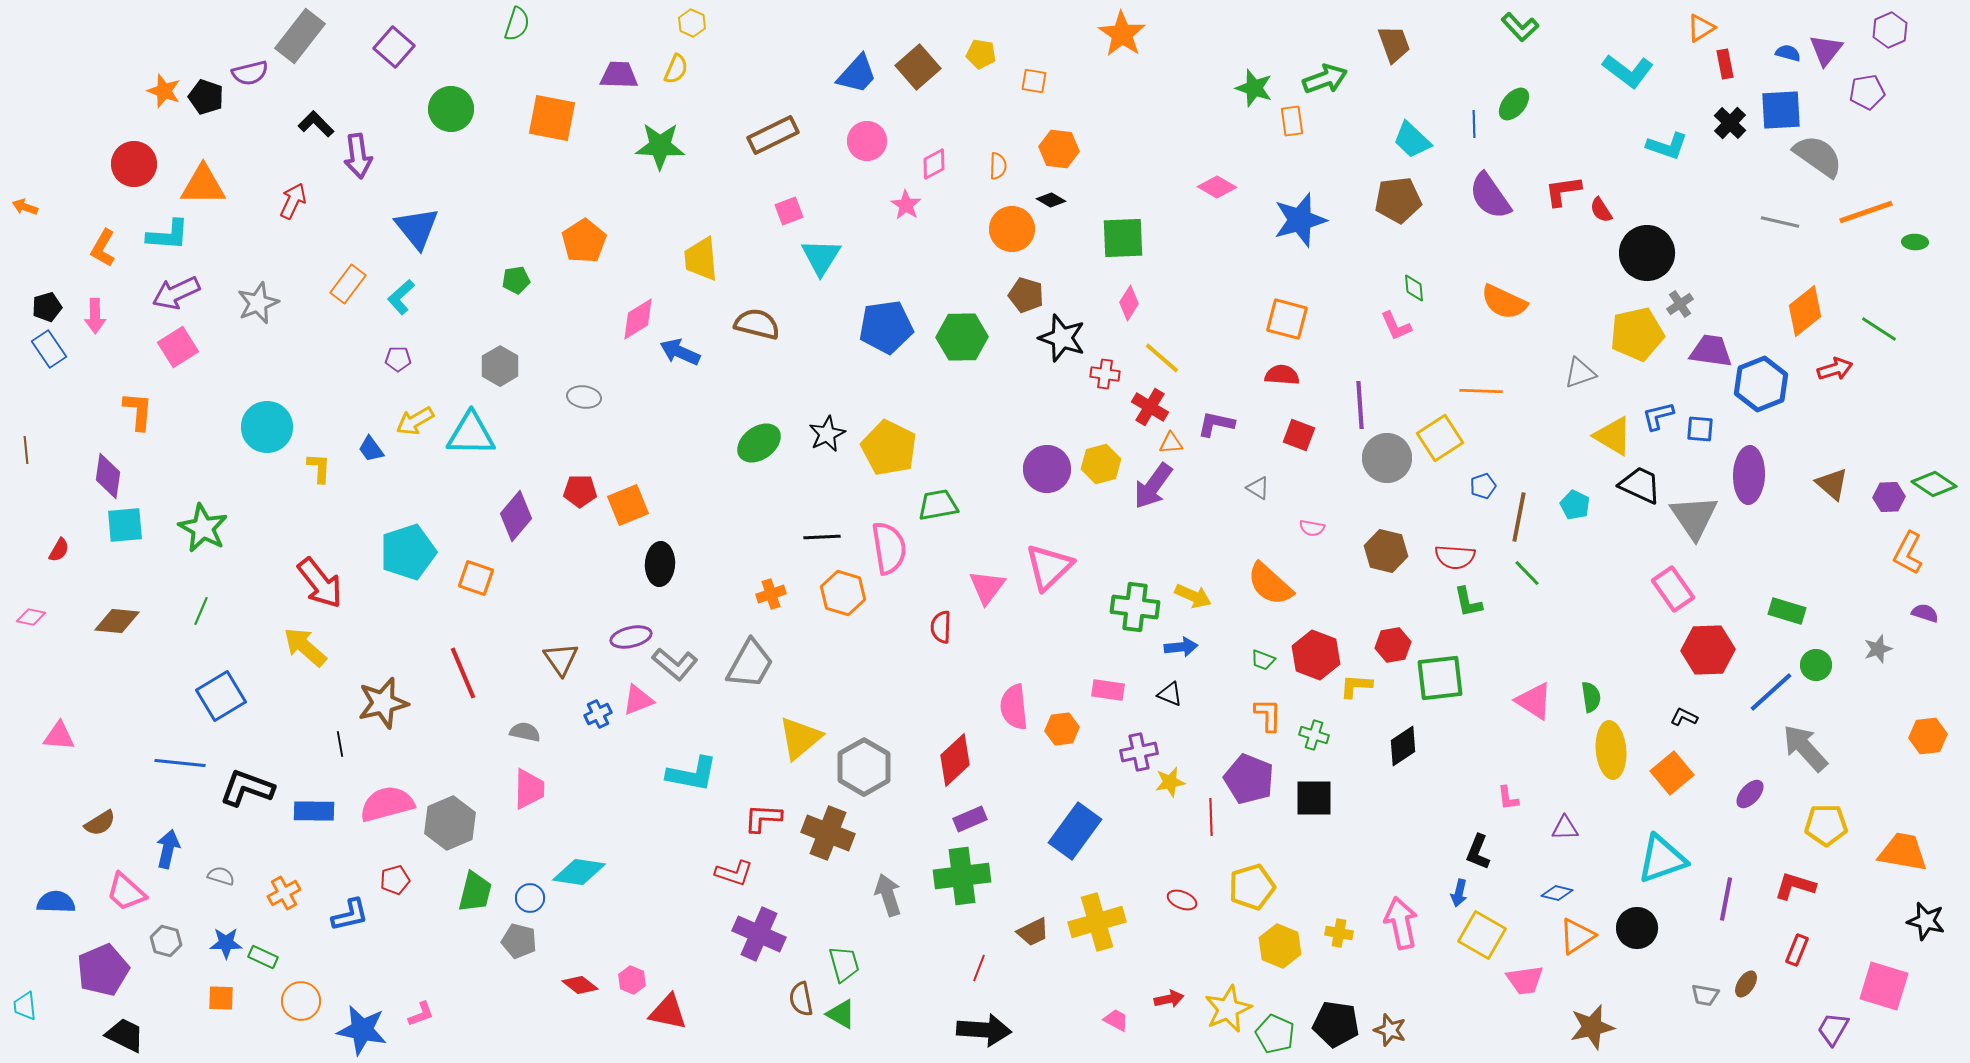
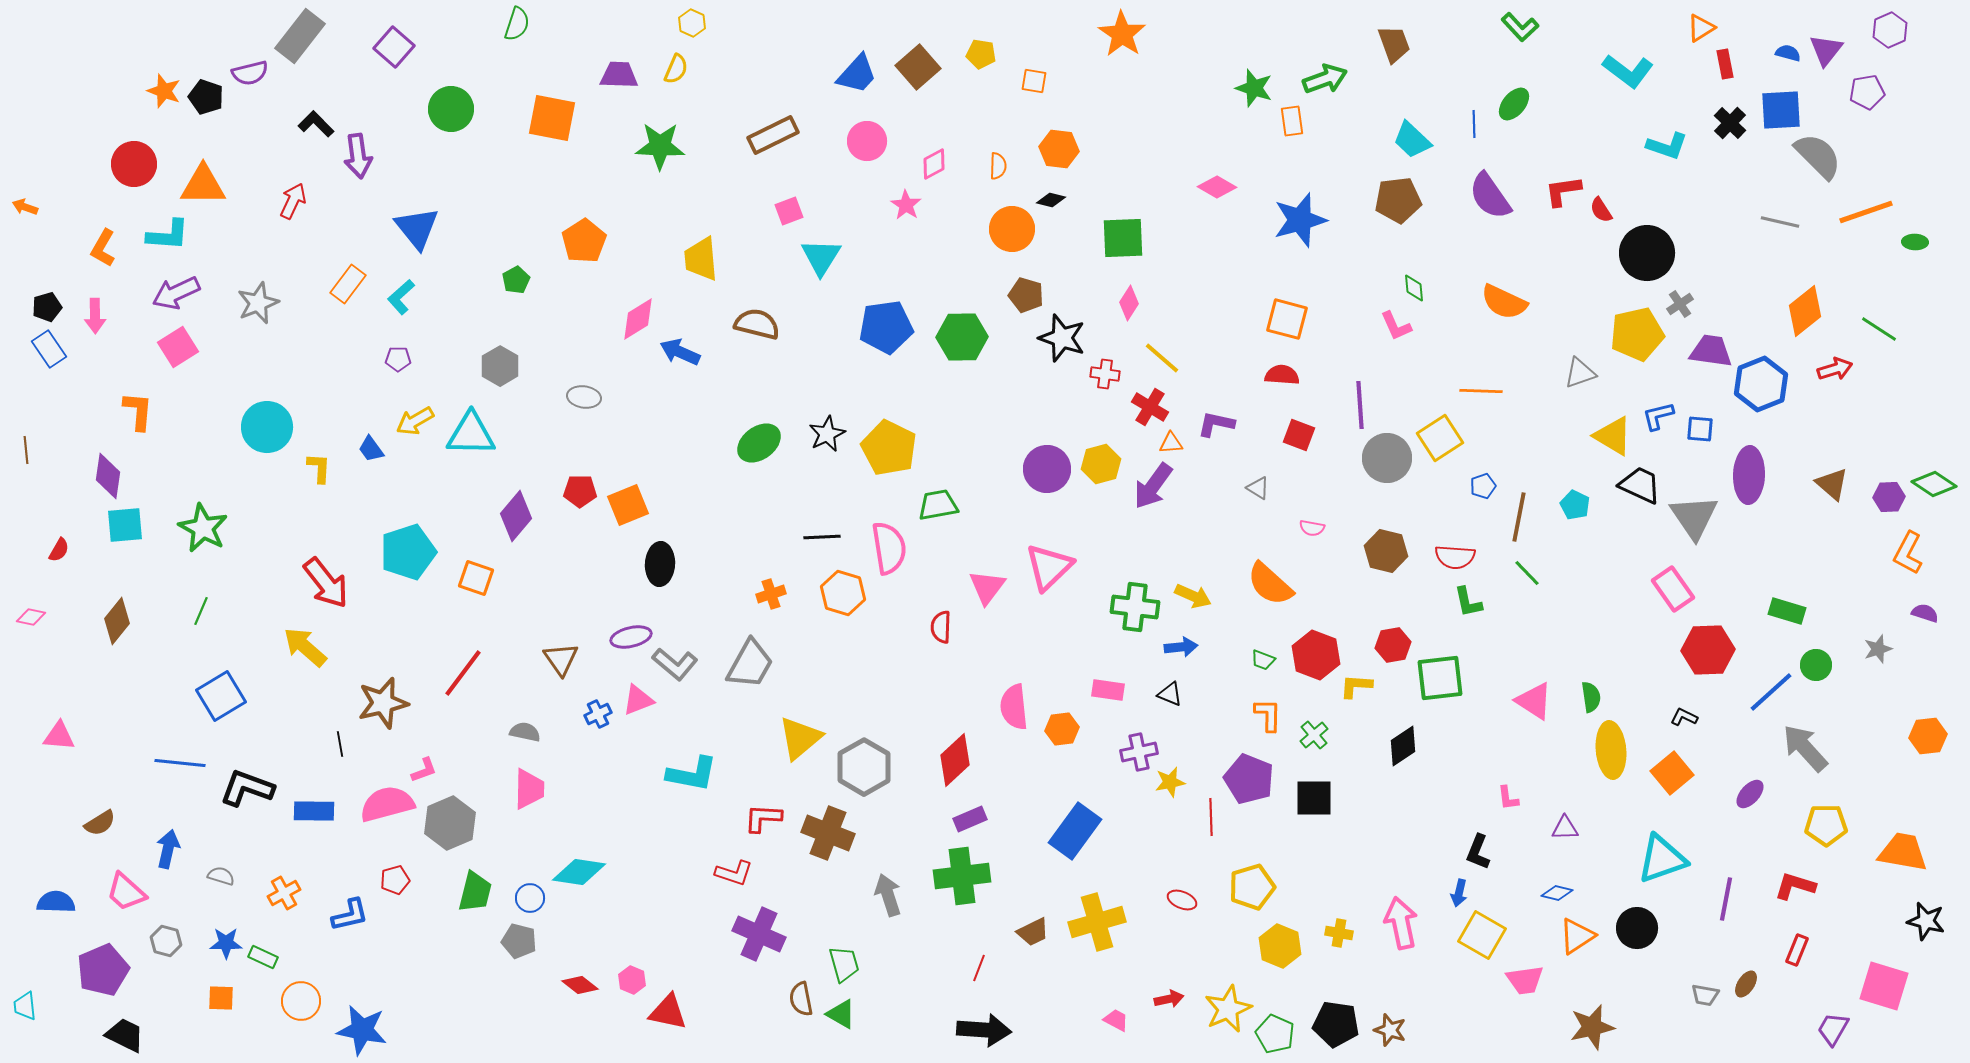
gray semicircle at (1818, 156): rotated 10 degrees clockwise
black diamond at (1051, 200): rotated 16 degrees counterclockwise
green pentagon at (516, 280): rotated 20 degrees counterclockwise
red arrow at (320, 583): moved 6 px right
brown diamond at (117, 621): rotated 57 degrees counterclockwise
red line at (463, 673): rotated 60 degrees clockwise
green cross at (1314, 735): rotated 32 degrees clockwise
pink L-shape at (421, 1014): moved 3 px right, 244 px up
